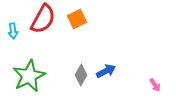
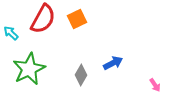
cyan arrow: moved 2 px left, 2 px down; rotated 140 degrees clockwise
blue arrow: moved 7 px right, 8 px up
green star: moved 7 px up
